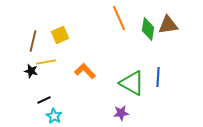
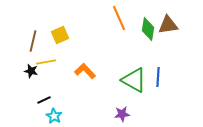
green triangle: moved 2 px right, 3 px up
purple star: moved 1 px right, 1 px down
